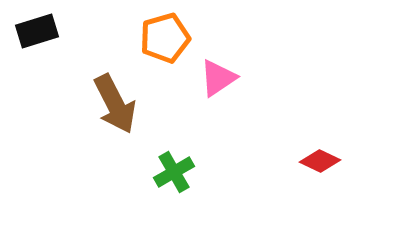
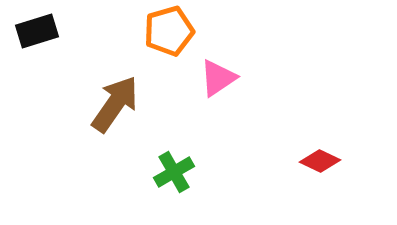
orange pentagon: moved 4 px right, 7 px up
brown arrow: rotated 118 degrees counterclockwise
